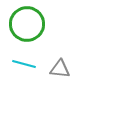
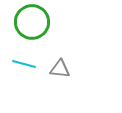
green circle: moved 5 px right, 2 px up
